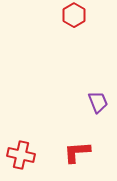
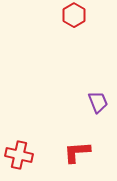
red cross: moved 2 px left
